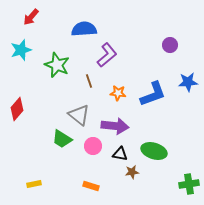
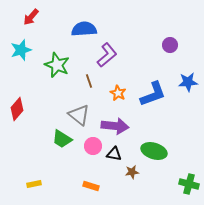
orange star: rotated 21 degrees clockwise
black triangle: moved 6 px left
green cross: rotated 24 degrees clockwise
